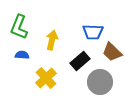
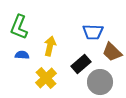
yellow arrow: moved 2 px left, 6 px down
black rectangle: moved 1 px right, 3 px down
